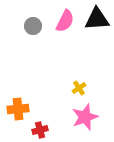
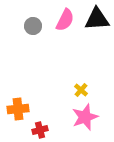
pink semicircle: moved 1 px up
yellow cross: moved 2 px right, 2 px down; rotated 16 degrees counterclockwise
